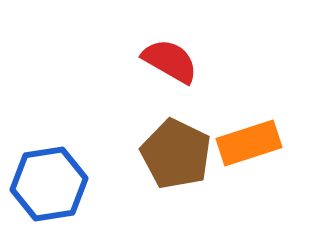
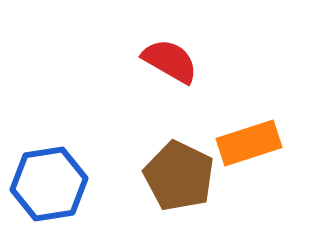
brown pentagon: moved 3 px right, 22 px down
